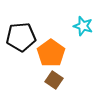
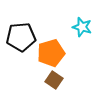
cyan star: moved 1 px left, 1 px down
orange pentagon: rotated 20 degrees clockwise
